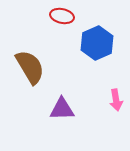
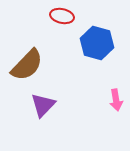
blue hexagon: rotated 20 degrees counterclockwise
brown semicircle: moved 3 px left, 2 px up; rotated 75 degrees clockwise
purple triangle: moved 19 px left, 4 px up; rotated 44 degrees counterclockwise
